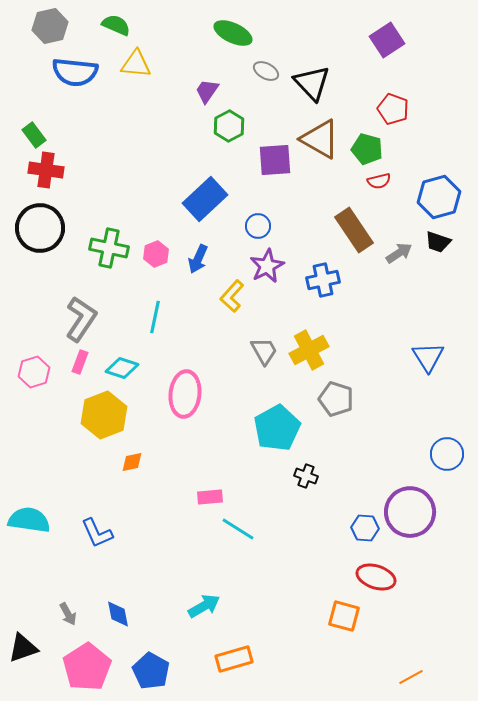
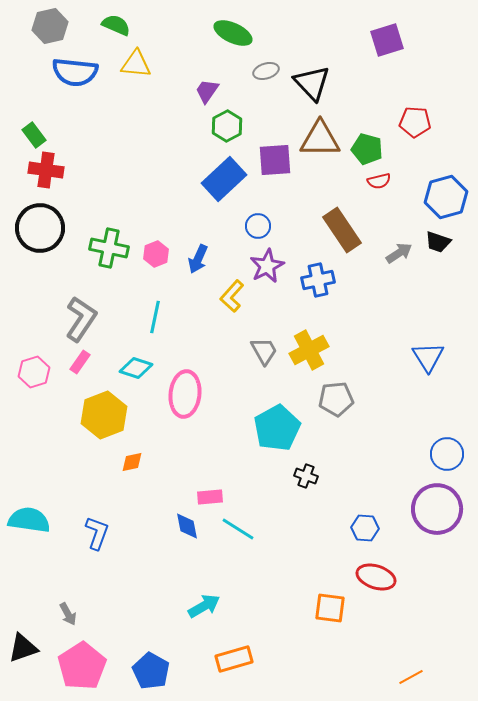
purple square at (387, 40): rotated 16 degrees clockwise
gray ellipse at (266, 71): rotated 45 degrees counterclockwise
red pentagon at (393, 109): moved 22 px right, 13 px down; rotated 16 degrees counterclockwise
green hexagon at (229, 126): moved 2 px left
brown triangle at (320, 139): rotated 30 degrees counterclockwise
blue hexagon at (439, 197): moved 7 px right
blue rectangle at (205, 199): moved 19 px right, 20 px up
brown rectangle at (354, 230): moved 12 px left
blue cross at (323, 280): moved 5 px left
pink rectangle at (80, 362): rotated 15 degrees clockwise
cyan diamond at (122, 368): moved 14 px right
gray pentagon at (336, 399): rotated 24 degrees counterclockwise
purple circle at (410, 512): moved 27 px right, 3 px up
blue L-shape at (97, 533): rotated 136 degrees counterclockwise
blue diamond at (118, 614): moved 69 px right, 88 px up
orange square at (344, 616): moved 14 px left, 8 px up; rotated 8 degrees counterclockwise
pink pentagon at (87, 667): moved 5 px left, 1 px up
